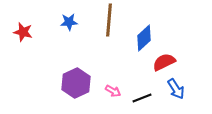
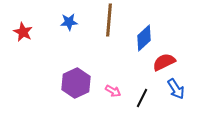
red star: rotated 12 degrees clockwise
black line: rotated 42 degrees counterclockwise
